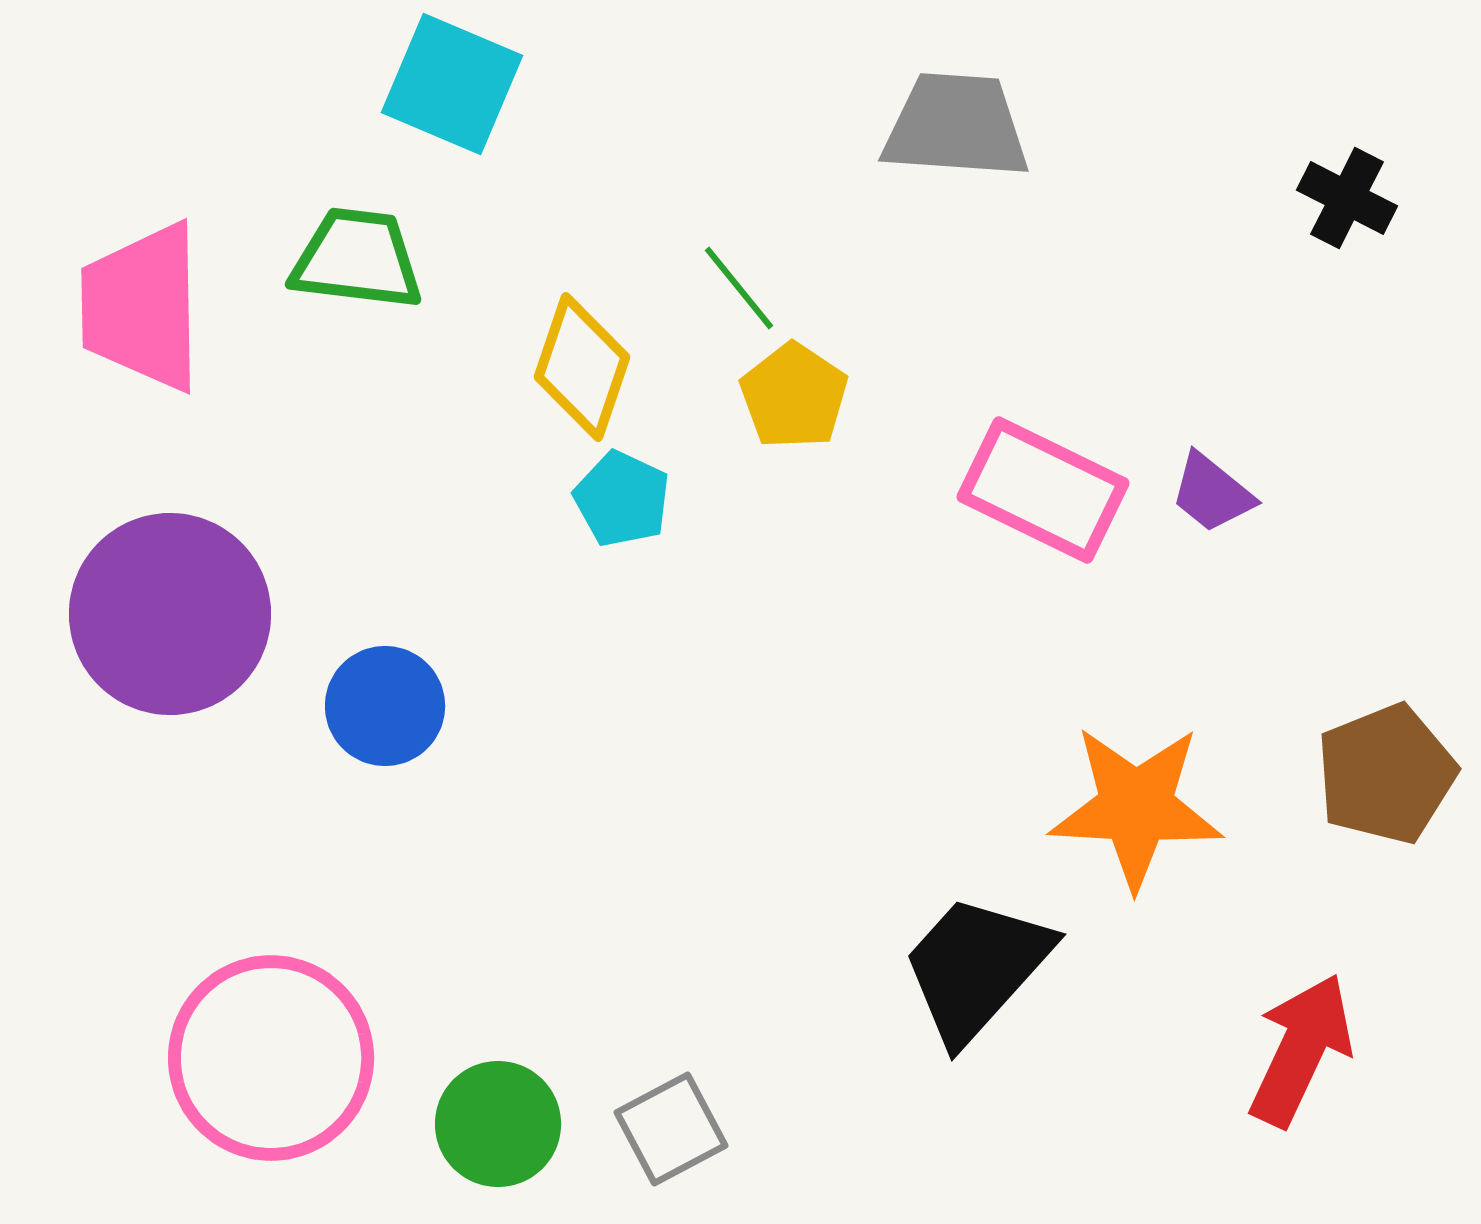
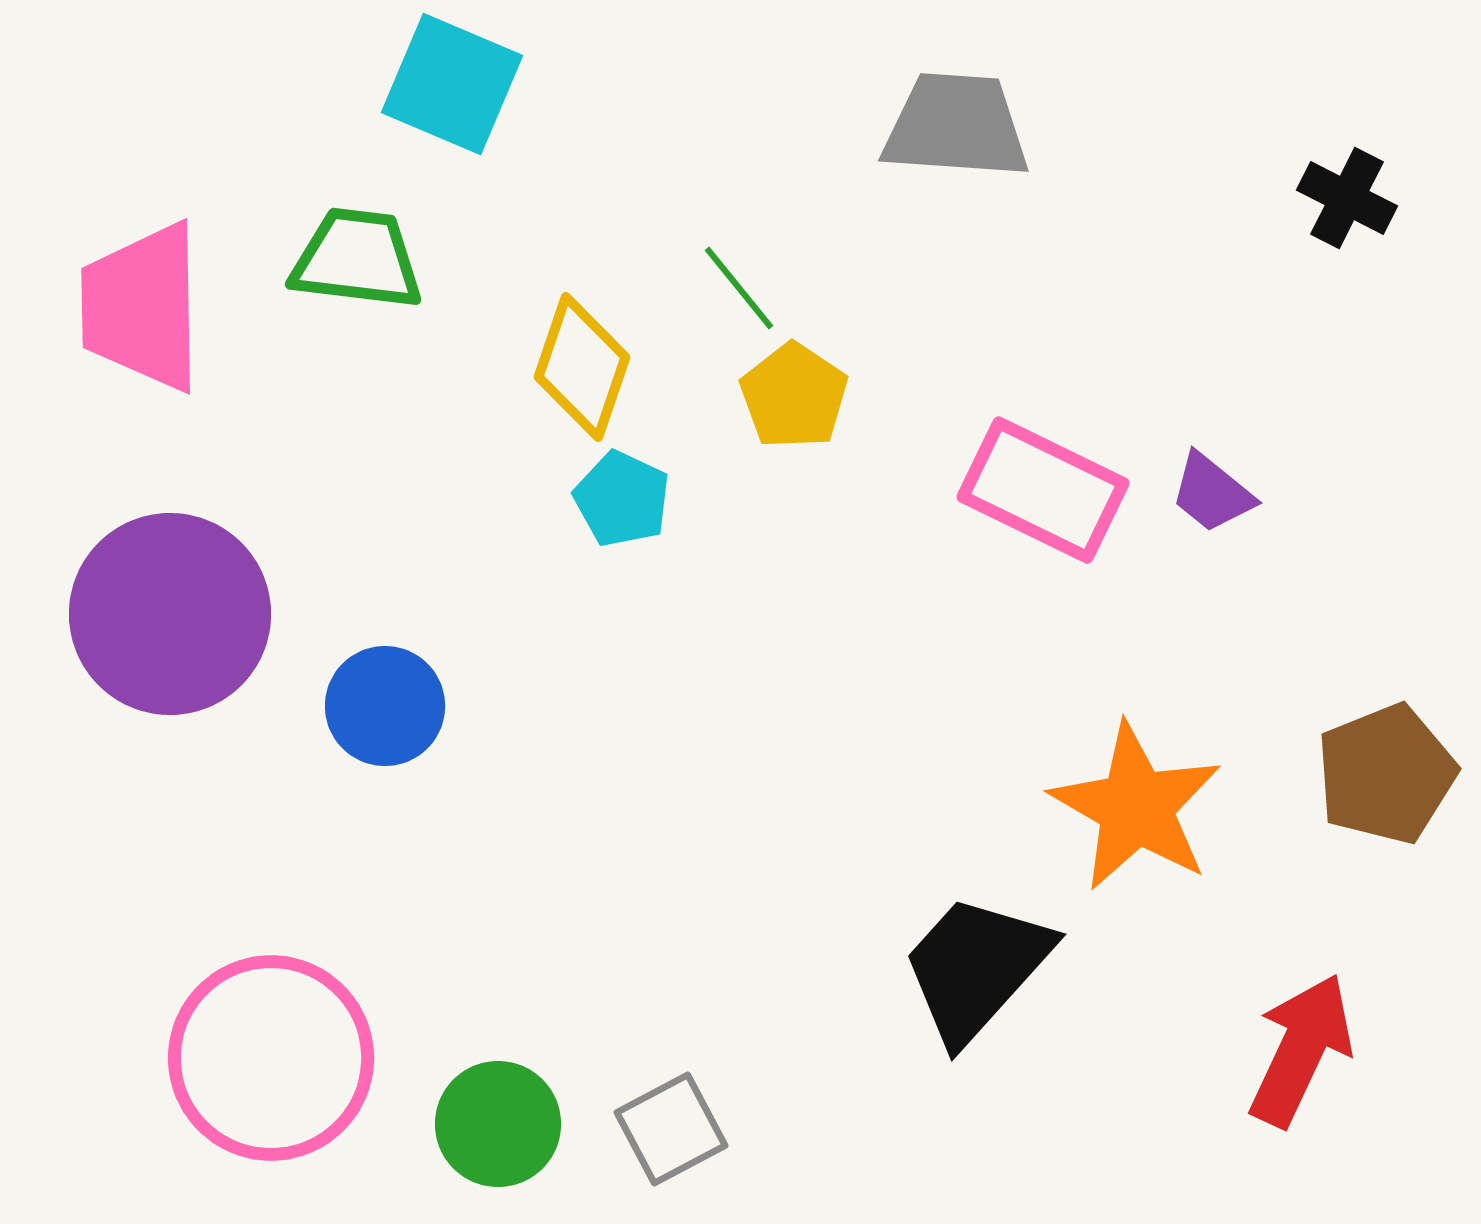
orange star: rotated 27 degrees clockwise
